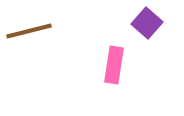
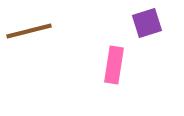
purple square: rotated 32 degrees clockwise
